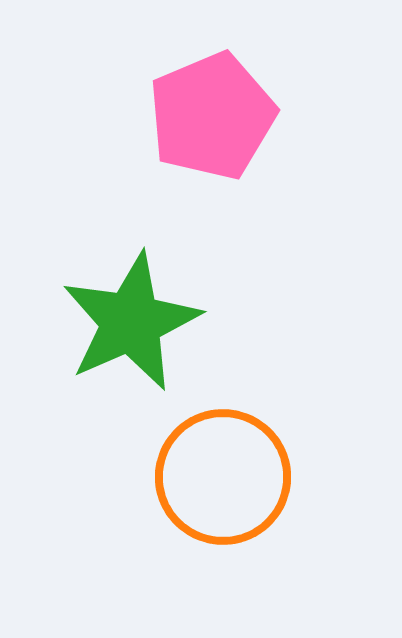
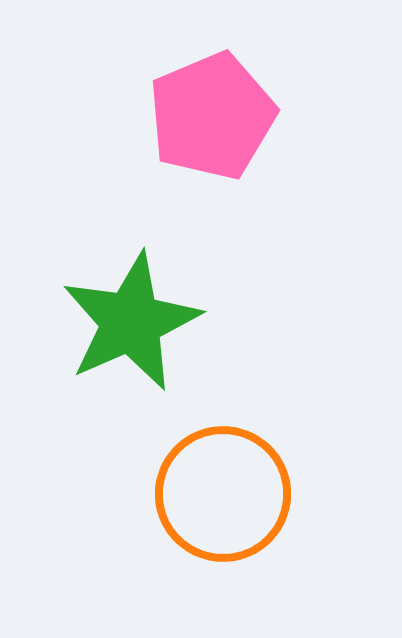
orange circle: moved 17 px down
